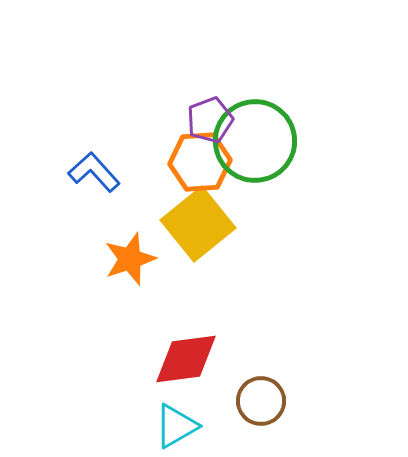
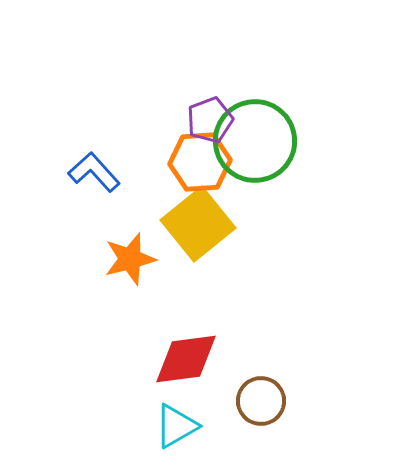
orange star: rotated 4 degrees clockwise
